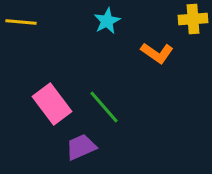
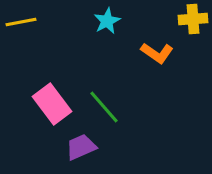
yellow line: rotated 16 degrees counterclockwise
